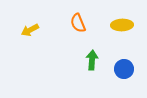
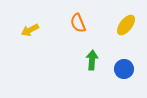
yellow ellipse: moved 4 px right; rotated 50 degrees counterclockwise
